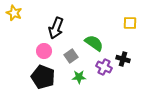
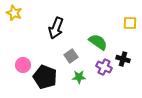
green semicircle: moved 4 px right, 1 px up
pink circle: moved 21 px left, 14 px down
black pentagon: moved 2 px right
